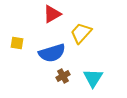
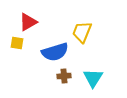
red triangle: moved 24 px left, 8 px down
yellow trapezoid: moved 1 px right, 1 px up; rotated 20 degrees counterclockwise
blue semicircle: moved 3 px right, 1 px up
brown cross: moved 1 px right; rotated 24 degrees clockwise
